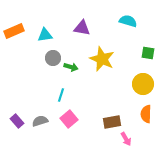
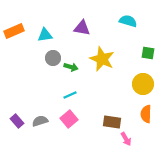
cyan line: moved 9 px right; rotated 48 degrees clockwise
brown rectangle: rotated 18 degrees clockwise
